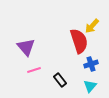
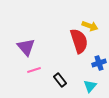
yellow arrow: moved 2 px left; rotated 112 degrees counterclockwise
blue cross: moved 8 px right, 1 px up
